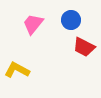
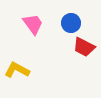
blue circle: moved 3 px down
pink trapezoid: rotated 105 degrees clockwise
